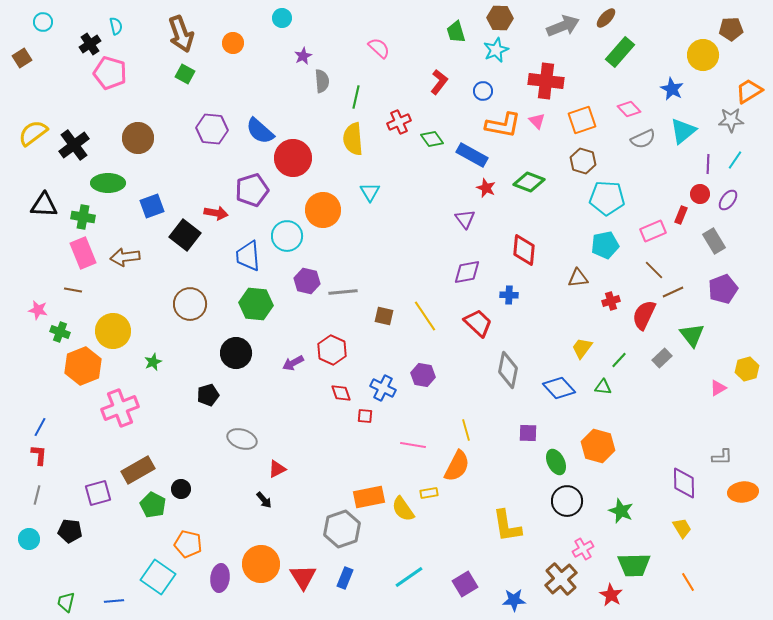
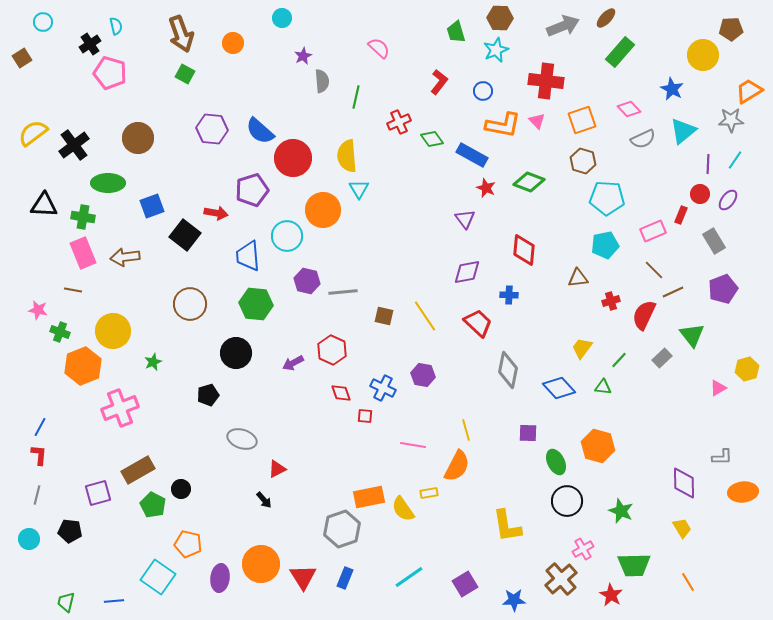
yellow semicircle at (353, 139): moved 6 px left, 17 px down
cyan triangle at (370, 192): moved 11 px left, 3 px up
